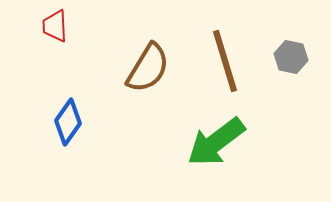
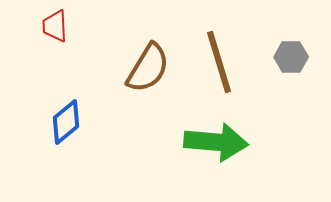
gray hexagon: rotated 12 degrees counterclockwise
brown line: moved 6 px left, 1 px down
blue diamond: moved 2 px left; rotated 15 degrees clockwise
green arrow: rotated 138 degrees counterclockwise
